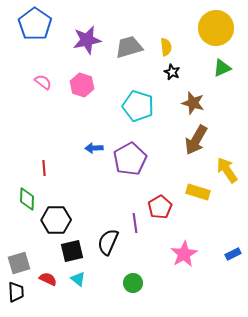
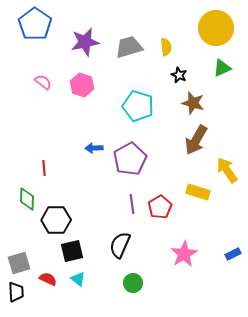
purple star: moved 2 px left, 2 px down
black star: moved 7 px right, 3 px down
purple line: moved 3 px left, 19 px up
black semicircle: moved 12 px right, 3 px down
